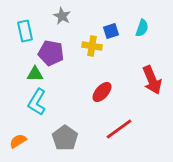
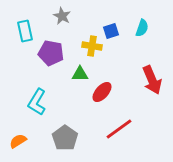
green triangle: moved 45 px right
